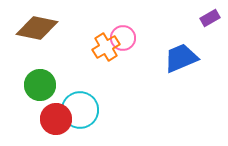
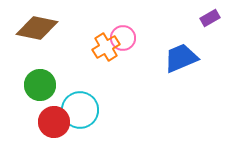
red circle: moved 2 px left, 3 px down
